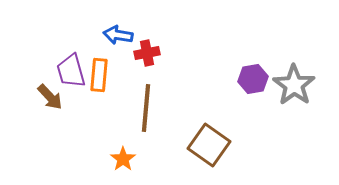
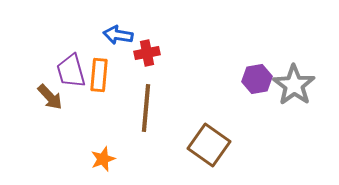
purple hexagon: moved 4 px right
orange star: moved 20 px left; rotated 15 degrees clockwise
